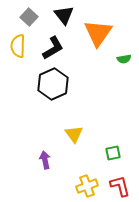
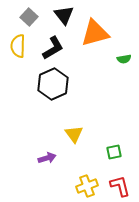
orange triangle: moved 3 px left; rotated 40 degrees clockwise
green square: moved 1 px right, 1 px up
purple arrow: moved 2 px right, 2 px up; rotated 84 degrees clockwise
